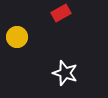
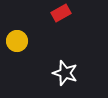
yellow circle: moved 4 px down
